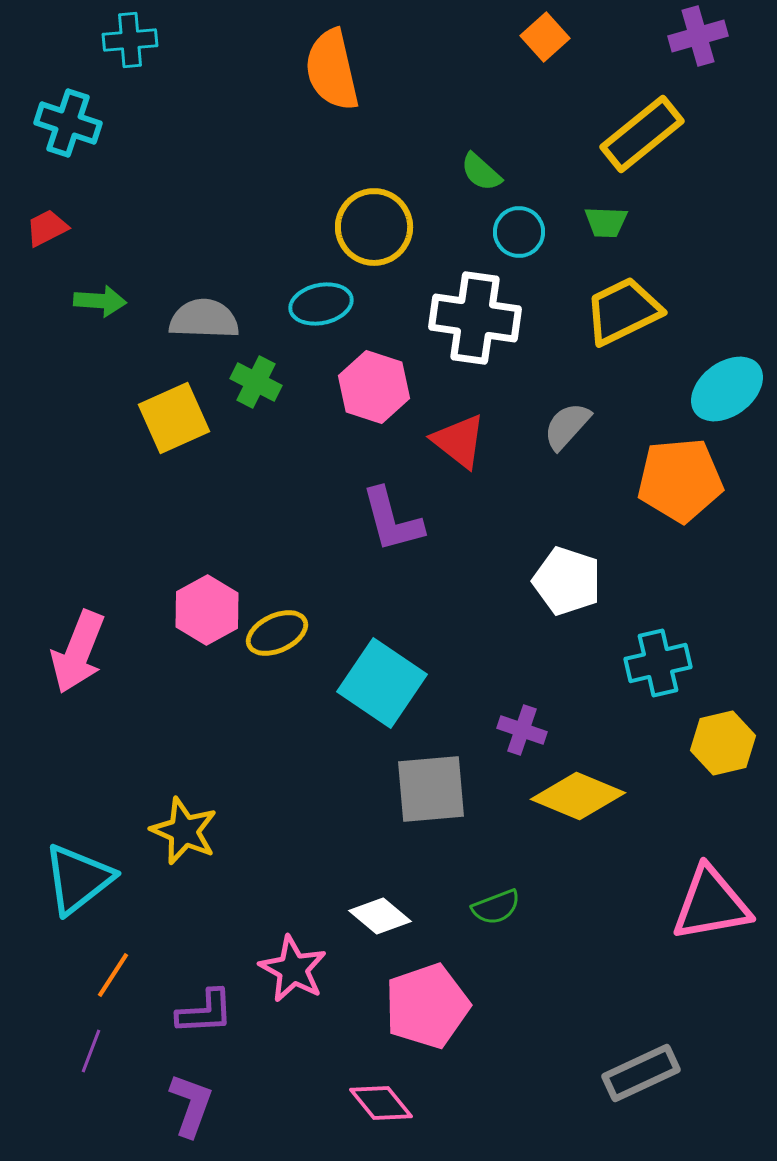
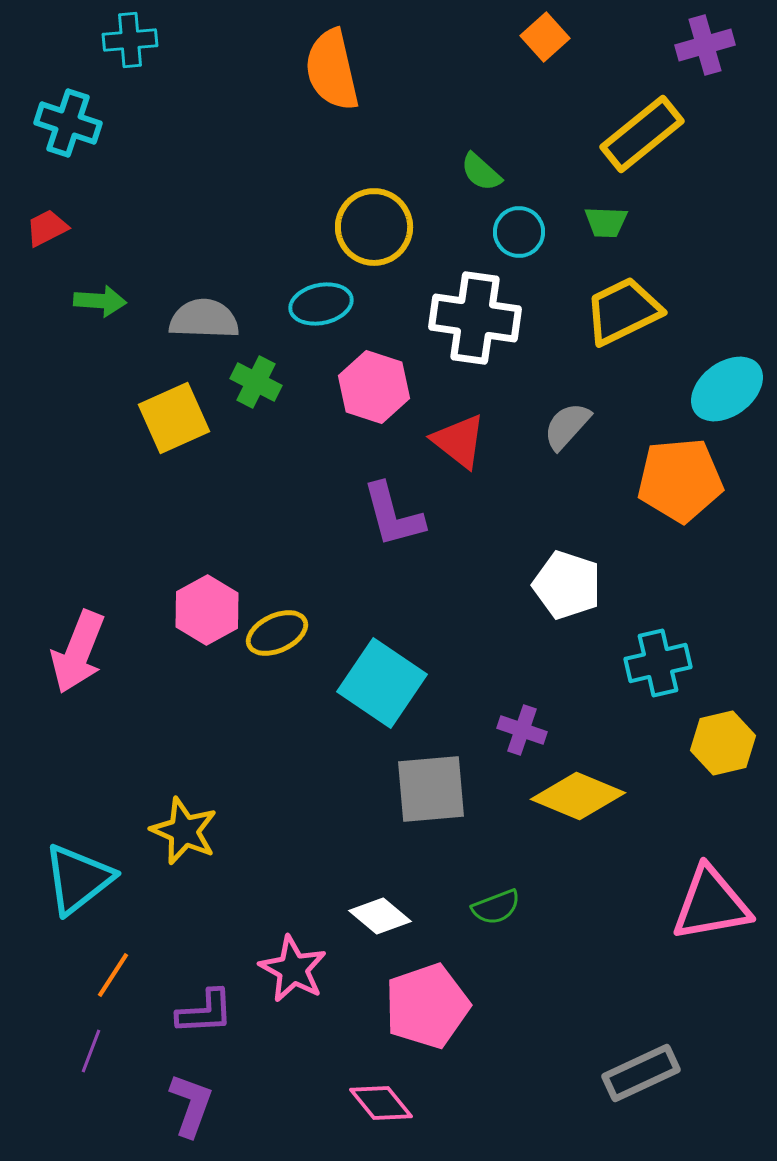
purple cross at (698, 36): moved 7 px right, 9 px down
purple L-shape at (392, 520): moved 1 px right, 5 px up
white pentagon at (567, 581): moved 4 px down
